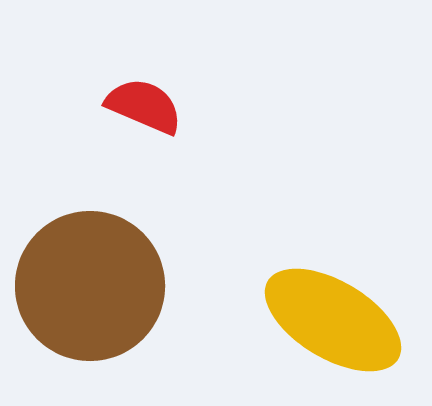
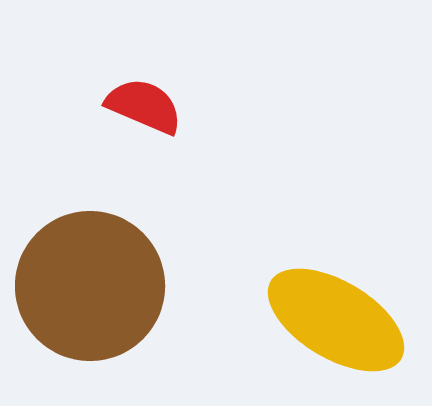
yellow ellipse: moved 3 px right
